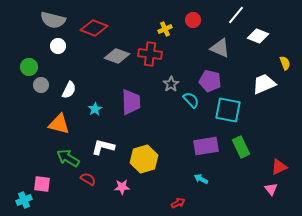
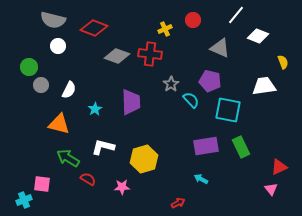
yellow semicircle: moved 2 px left, 1 px up
white trapezoid: moved 2 px down; rotated 15 degrees clockwise
